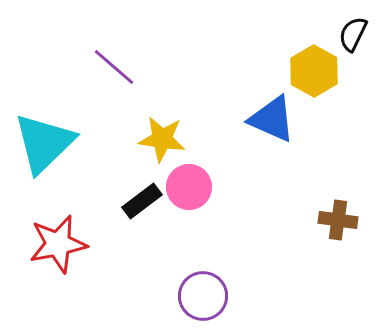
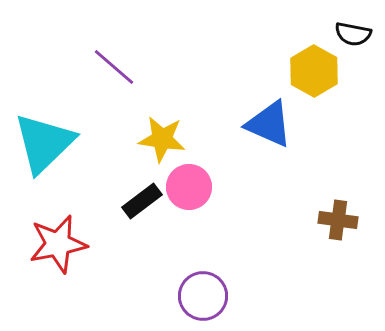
black semicircle: rotated 105 degrees counterclockwise
blue triangle: moved 3 px left, 5 px down
